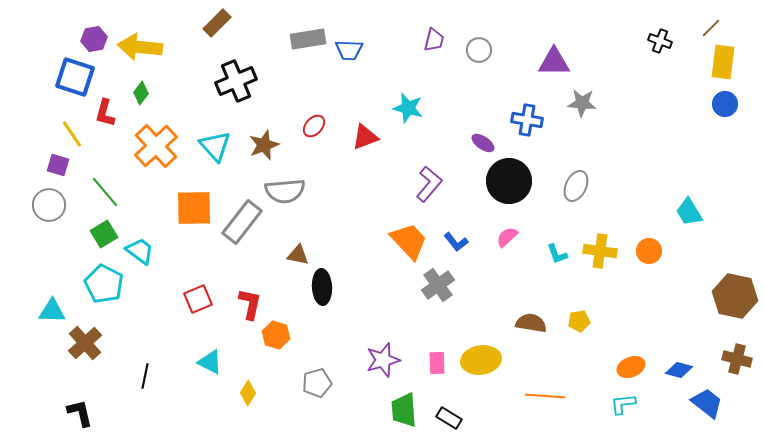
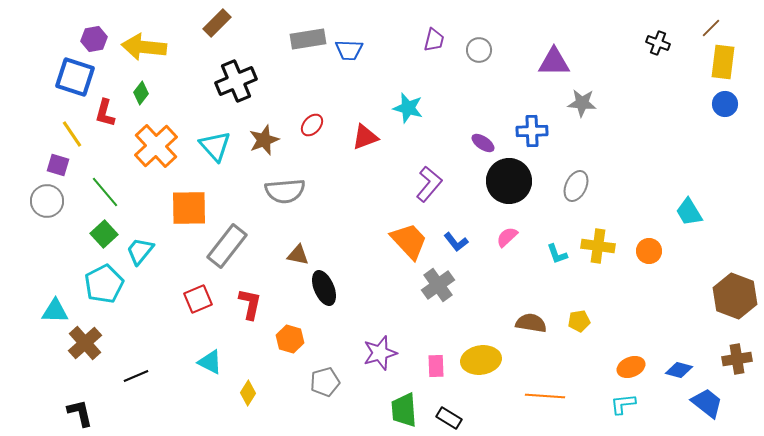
black cross at (660, 41): moved 2 px left, 2 px down
yellow arrow at (140, 47): moved 4 px right
blue cross at (527, 120): moved 5 px right, 11 px down; rotated 12 degrees counterclockwise
red ellipse at (314, 126): moved 2 px left, 1 px up
brown star at (264, 145): moved 5 px up
gray circle at (49, 205): moved 2 px left, 4 px up
orange square at (194, 208): moved 5 px left
gray rectangle at (242, 222): moved 15 px left, 24 px down
green square at (104, 234): rotated 12 degrees counterclockwise
cyan trapezoid at (140, 251): rotated 88 degrees counterclockwise
yellow cross at (600, 251): moved 2 px left, 5 px up
cyan pentagon at (104, 284): rotated 18 degrees clockwise
black ellipse at (322, 287): moved 2 px right, 1 px down; rotated 20 degrees counterclockwise
brown hexagon at (735, 296): rotated 9 degrees clockwise
cyan triangle at (52, 311): moved 3 px right
orange hexagon at (276, 335): moved 14 px right, 4 px down
brown cross at (737, 359): rotated 24 degrees counterclockwise
purple star at (383, 360): moved 3 px left, 7 px up
pink rectangle at (437, 363): moved 1 px left, 3 px down
black line at (145, 376): moved 9 px left; rotated 55 degrees clockwise
gray pentagon at (317, 383): moved 8 px right, 1 px up
